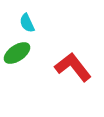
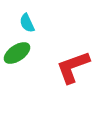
red L-shape: rotated 72 degrees counterclockwise
